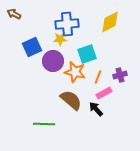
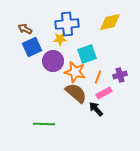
brown arrow: moved 11 px right, 15 px down
yellow diamond: rotated 15 degrees clockwise
brown semicircle: moved 5 px right, 7 px up
